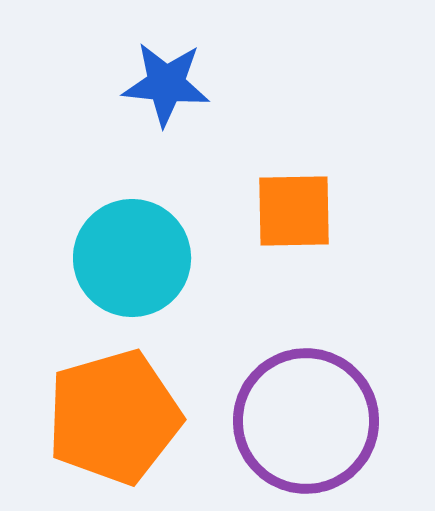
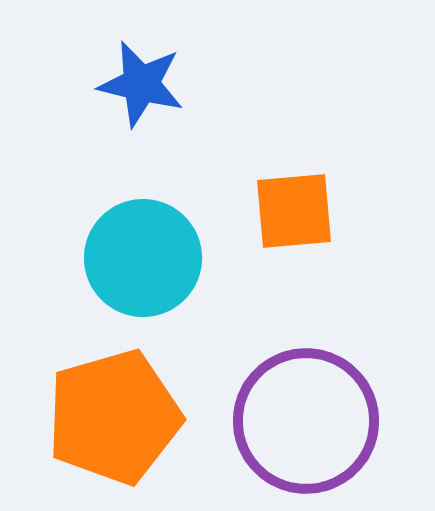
blue star: moved 25 px left; rotated 8 degrees clockwise
orange square: rotated 4 degrees counterclockwise
cyan circle: moved 11 px right
